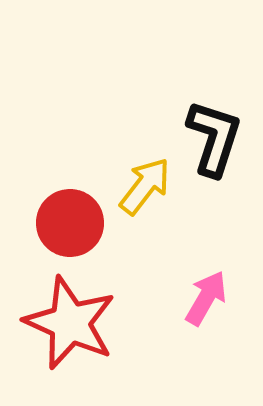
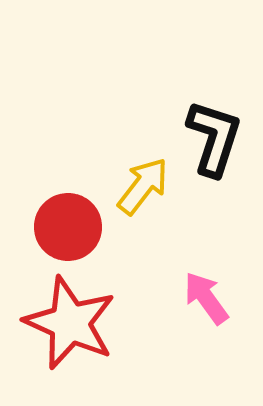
yellow arrow: moved 2 px left
red circle: moved 2 px left, 4 px down
pink arrow: rotated 66 degrees counterclockwise
